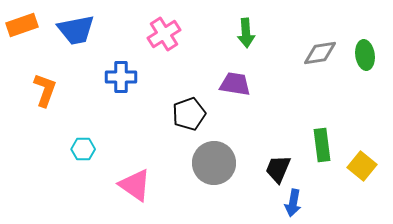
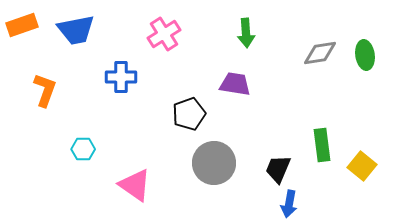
blue arrow: moved 4 px left, 1 px down
